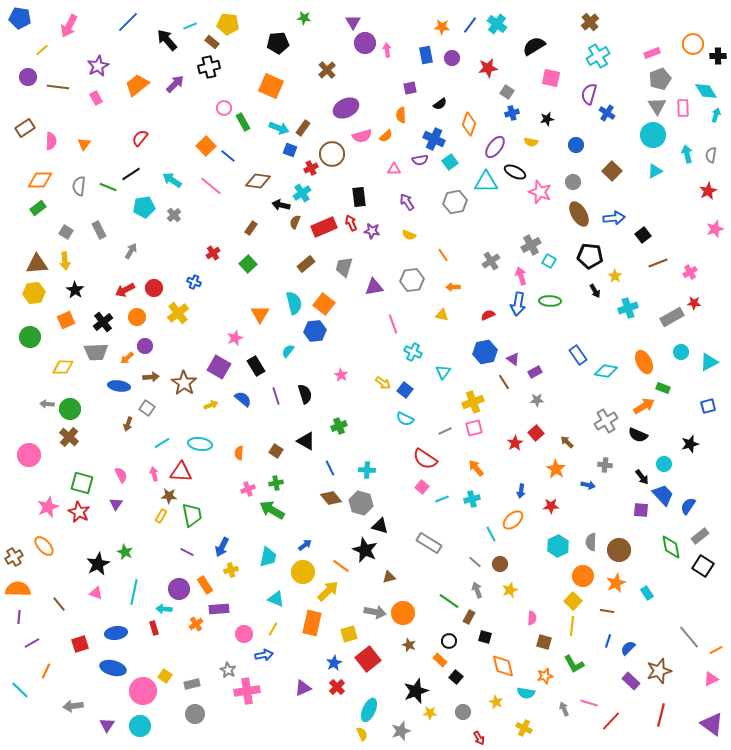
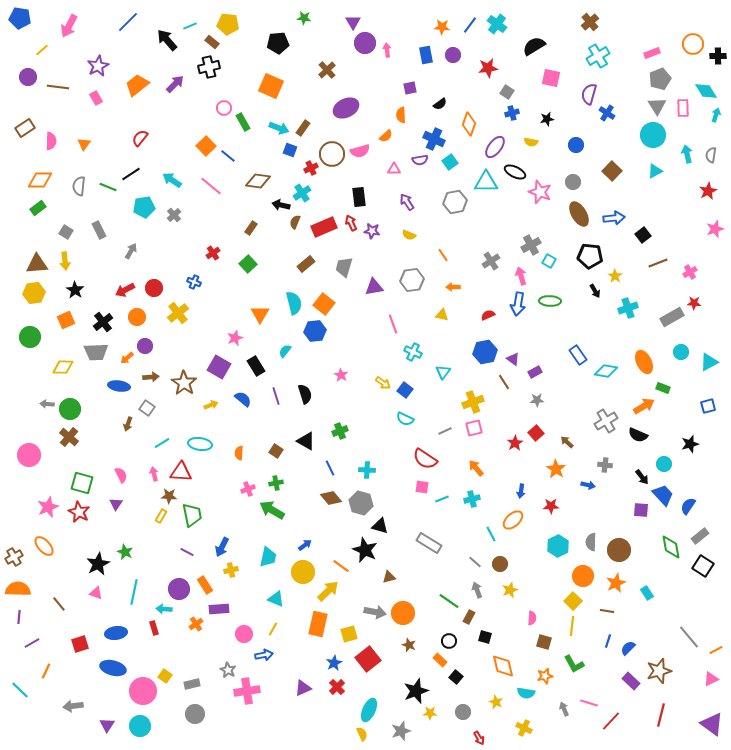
purple circle at (452, 58): moved 1 px right, 3 px up
pink semicircle at (362, 136): moved 2 px left, 15 px down
cyan semicircle at (288, 351): moved 3 px left
green cross at (339, 426): moved 1 px right, 5 px down
pink square at (422, 487): rotated 32 degrees counterclockwise
orange rectangle at (312, 623): moved 6 px right, 1 px down
